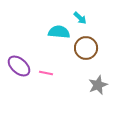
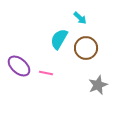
cyan semicircle: moved 7 px down; rotated 65 degrees counterclockwise
